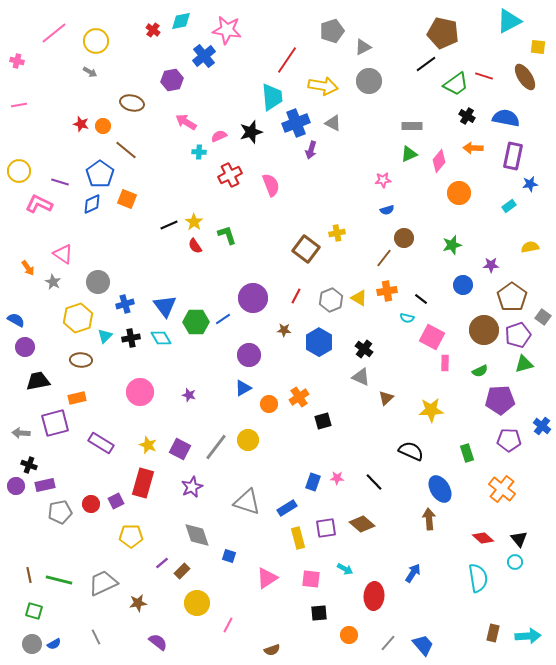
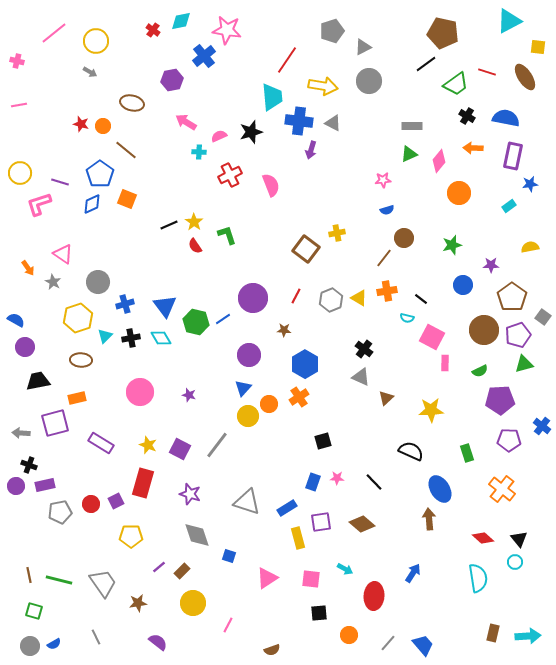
red line at (484, 76): moved 3 px right, 4 px up
blue cross at (296, 123): moved 3 px right, 2 px up; rotated 28 degrees clockwise
yellow circle at (19, 171): moved 1 px right, 2 px down
pink L-shape at (39, 204): rotated 44 degrees counterclockwise
green hexagon at (196, 322): rotated 15 degrees clockwise
blue hexagon at (319, 342): moved 14 px left, 22 px down
blue triangle at (243, 388): rotated 18 degrees counterclockwise
black square at (323, 421): moved 20 px down
yellow circle at (248, 440): moved 24 px up
gray line at (216, 447): moved 1 px right, 2 px up
purple star at (192, 487): moved 2 px left, 7 px down; rotated 30 degrees counterclockwise
purple square at (326, 528): moved 5 px left, 6 px up
purple line at (162, 563): moved 3 px left, 4 px down
gray trapezoid at (103, 583): rotated 80 degrees clockwise
yellow circle at (197, 603): moved 4 px left
gray circle at (32, 644): moved 2 px left, 2 px down
